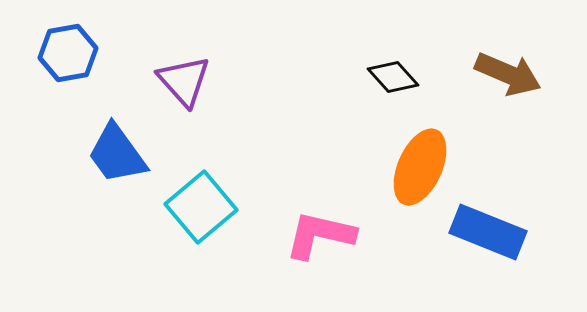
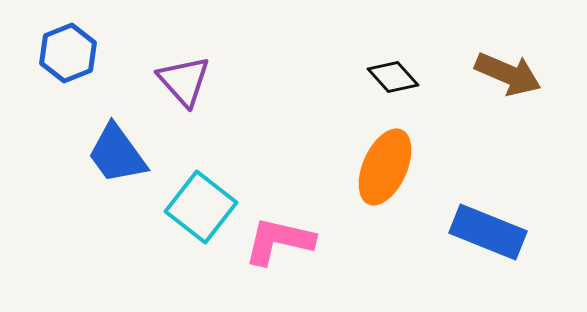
blue hexagon: rotated 12 degrees counterclockwise
orange ellipse: moved 35 px left
cyan square: rotated 12 degrees counterclockwise
pink L-shape: moved 41 px left, 6 px down
